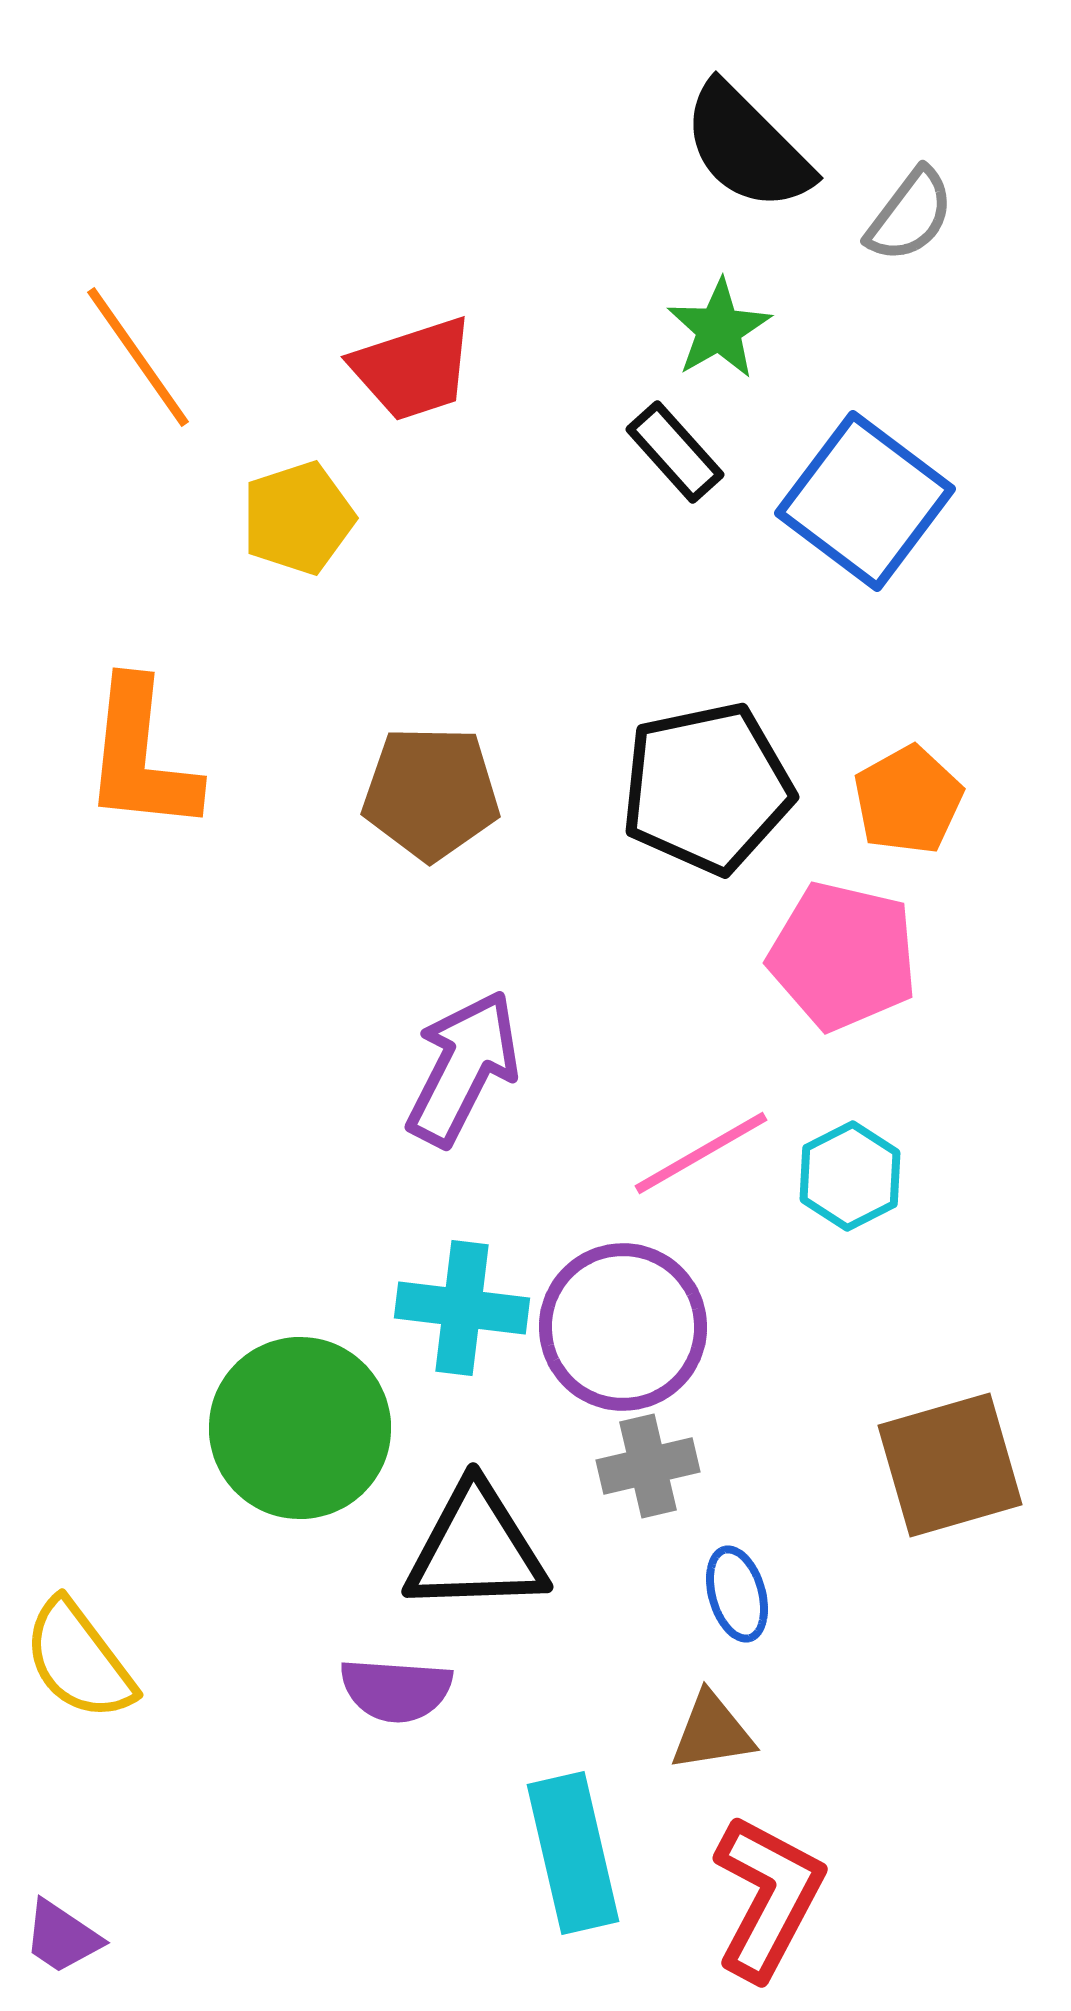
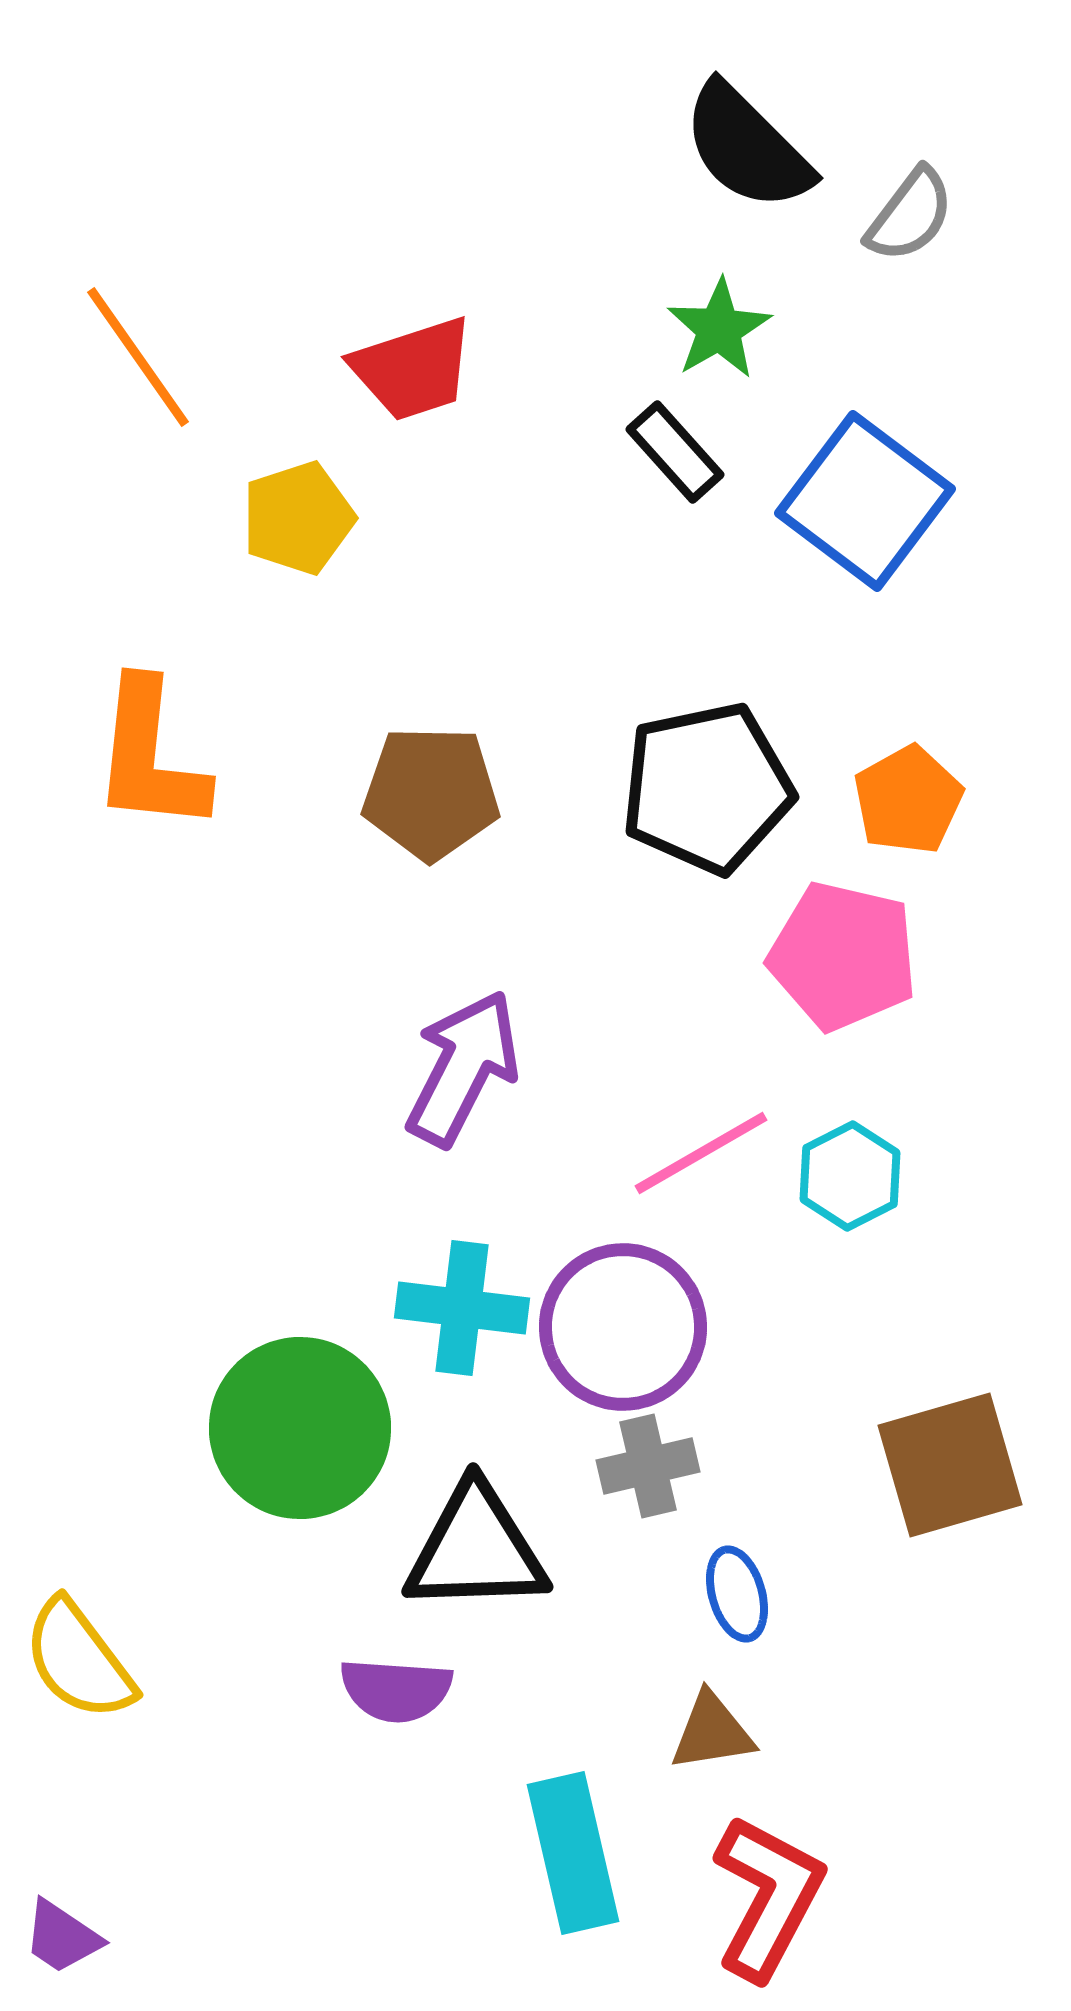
orange L-shape: moved 9 px right
